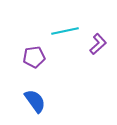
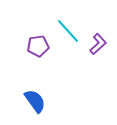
cyan line: moved 3 px right; rotated 60 degrees clockwise
purple pentagon: moved 4 px right, 11 px up
